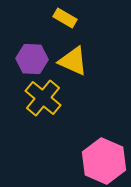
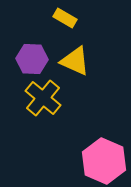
yellow triangle: moved 2 px right
